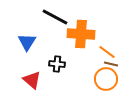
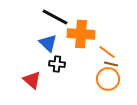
blue triangle: moved 21 px right, 1 px down; rotated 18 degrees counterclockwise
orange circle: moved 2 px right
